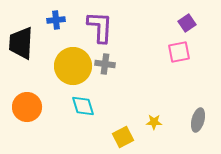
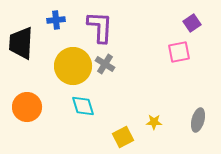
purple square: moved 5 px right
gray cross: rotated 24 degrees clockwise
